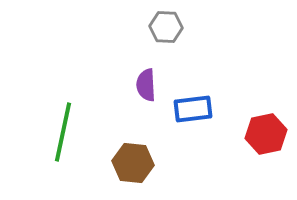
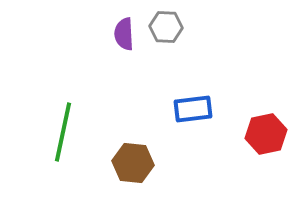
purple semicircle: moved 22 px left, 51 px up
